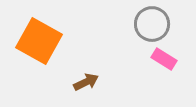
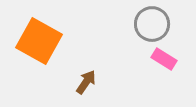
brown arrow: rotated 30 degrees counterclockwise
